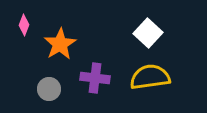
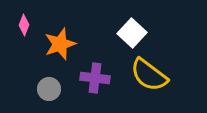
white square: moved 16 px left
orange star: rotated 12 degrees clockwise
yellow semicircle: moved 1 px left, 2 px up; rotated 135 degrees counterclockwise
